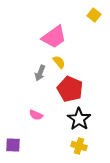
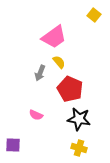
black star: rotated 25 degrees counterclockwise
yellow cross: moved 2 px down
